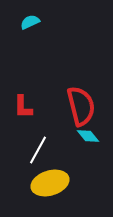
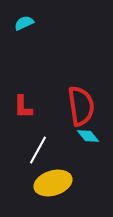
cyan semicircle: moved 6 px left, 1 px down
red semicircle: rotated 6 degrees clockwise
yellow ellipse: moved 3 px right
